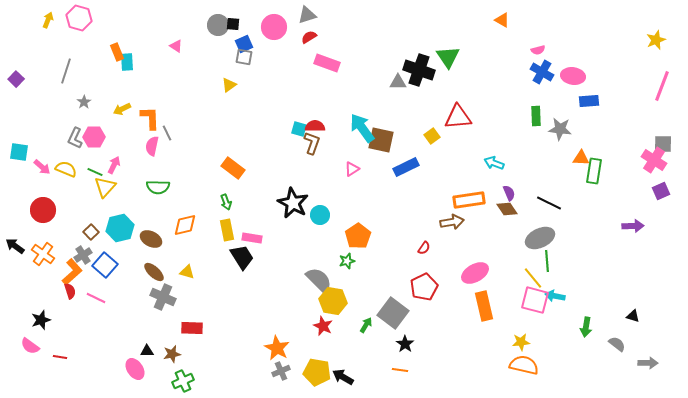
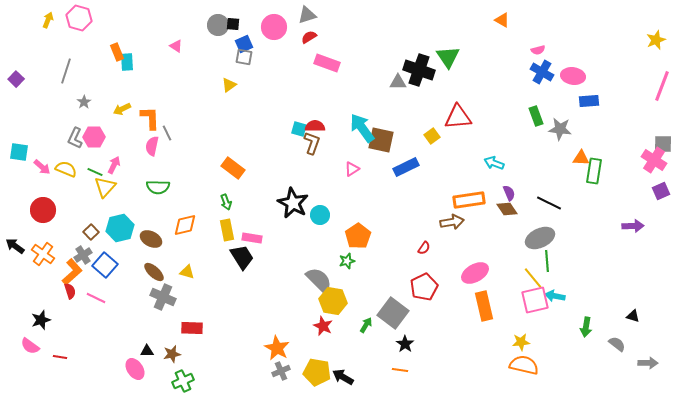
green rectangle at (536, 116): rotated 18 degrees counterclockwise
pink square at (535, 300): rotated 28 degrees counterclockwise
